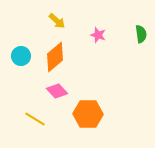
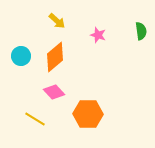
green semicircle: moved 3 px up
pink diamond: moved 3 px left, 1 px down
